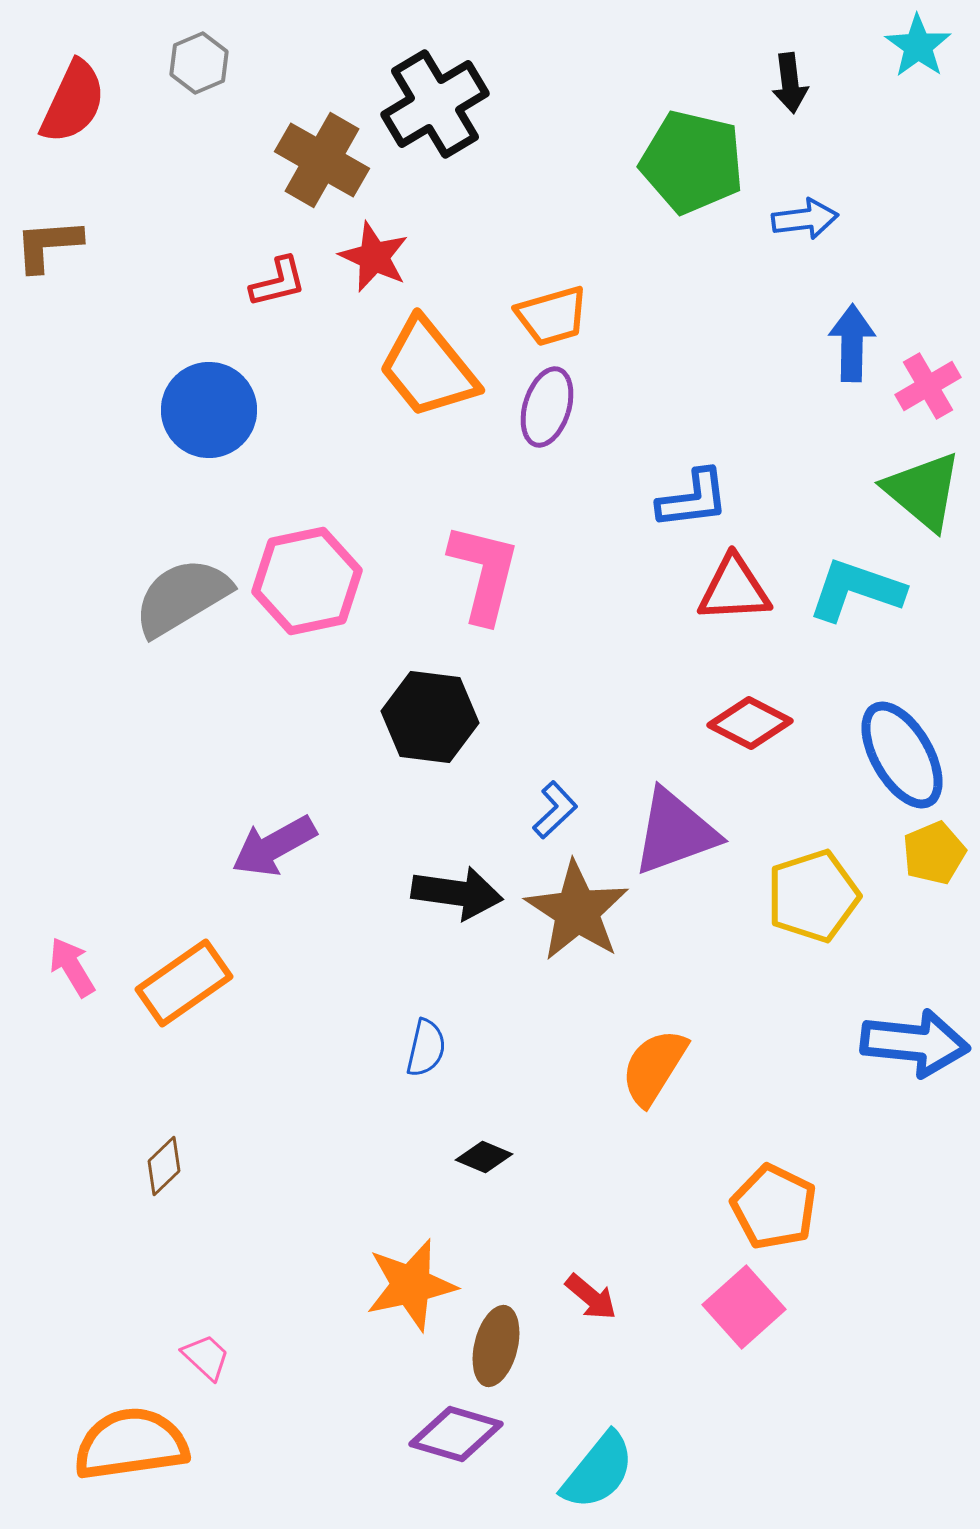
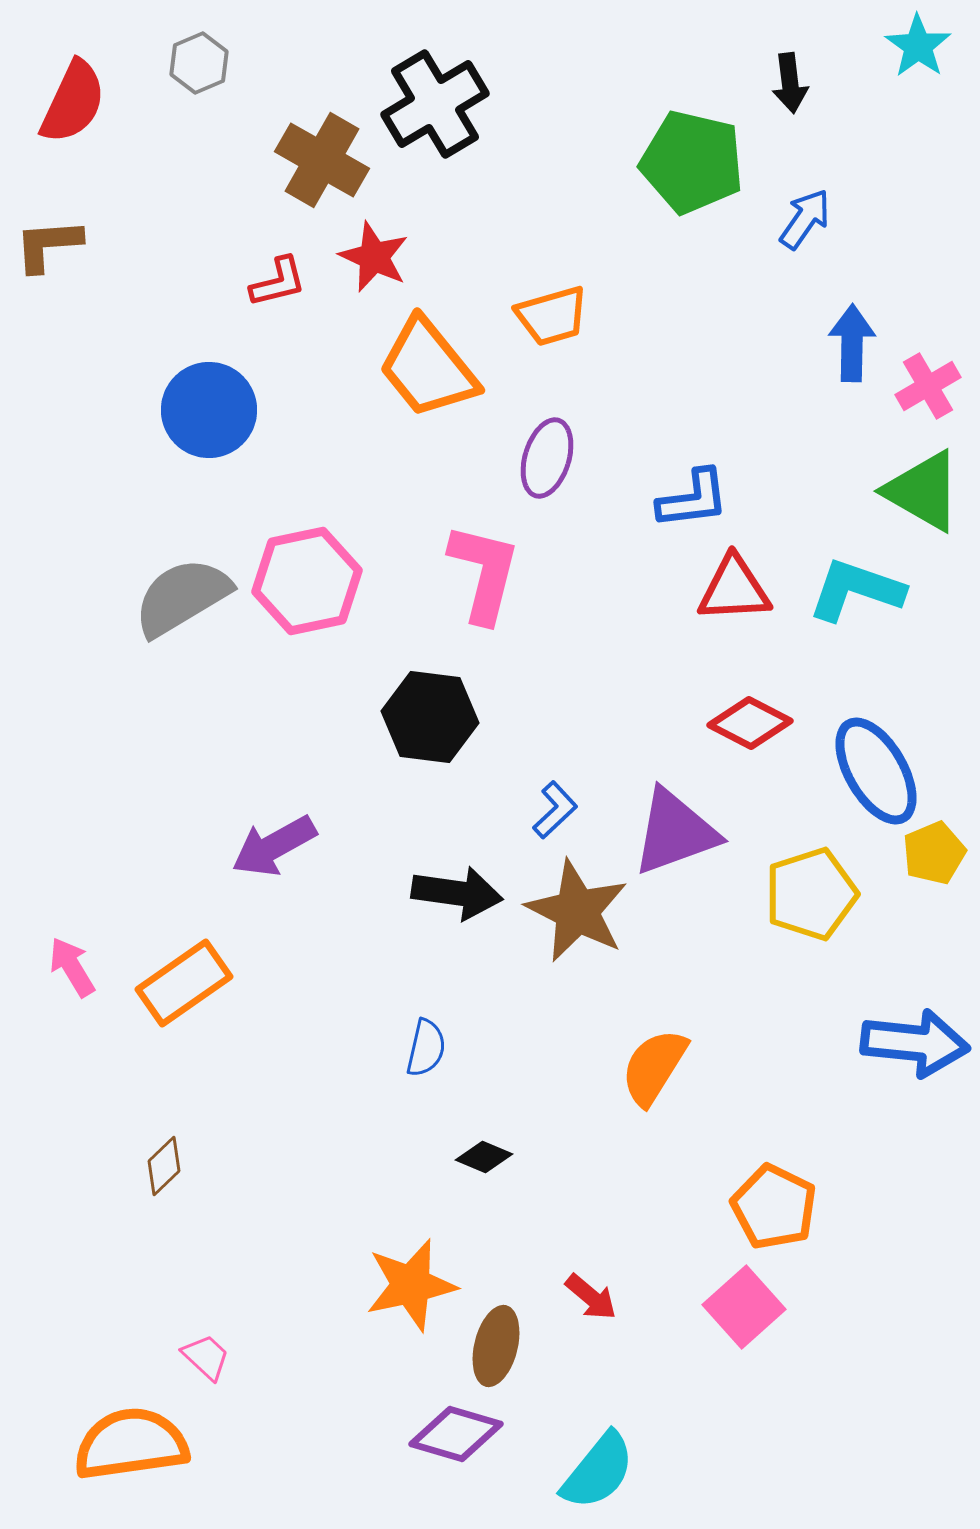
blue arrow at (805, 219): rotated 48 degrees counterclockwise
purple ellipse at (547, 407): moved 51 px down
green triangle at (923, 491): rotated 10 degrees counterclockwise
blue ellipse at (902, 755): moved 26 px left, 16 px down
yellow pentagon at (813, 896): moved 2 px left, 2 px up
brown star at (577, 911): rotated 6 degrees counterclockwise
